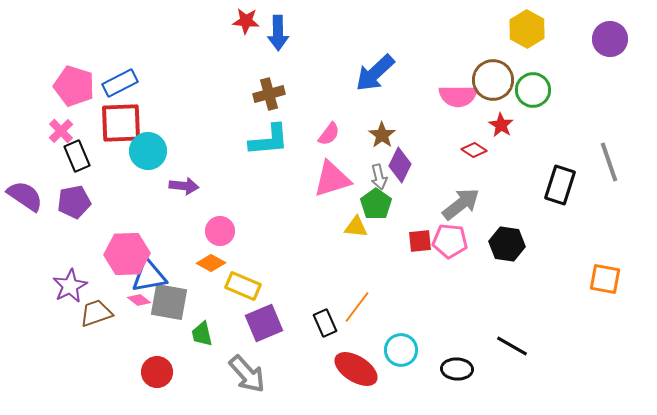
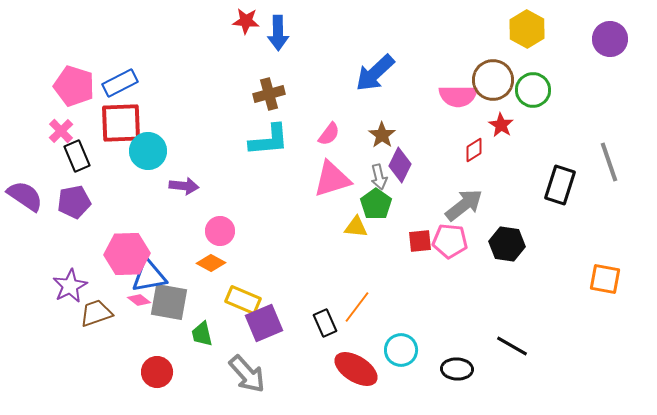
red diamond at (474, 150): rotated 65 degrees counterclockwise
gray arrow at (461, 204): moved 3 px right, 1 px down
yellow rectangle at (243, 286): moved 14 px down
